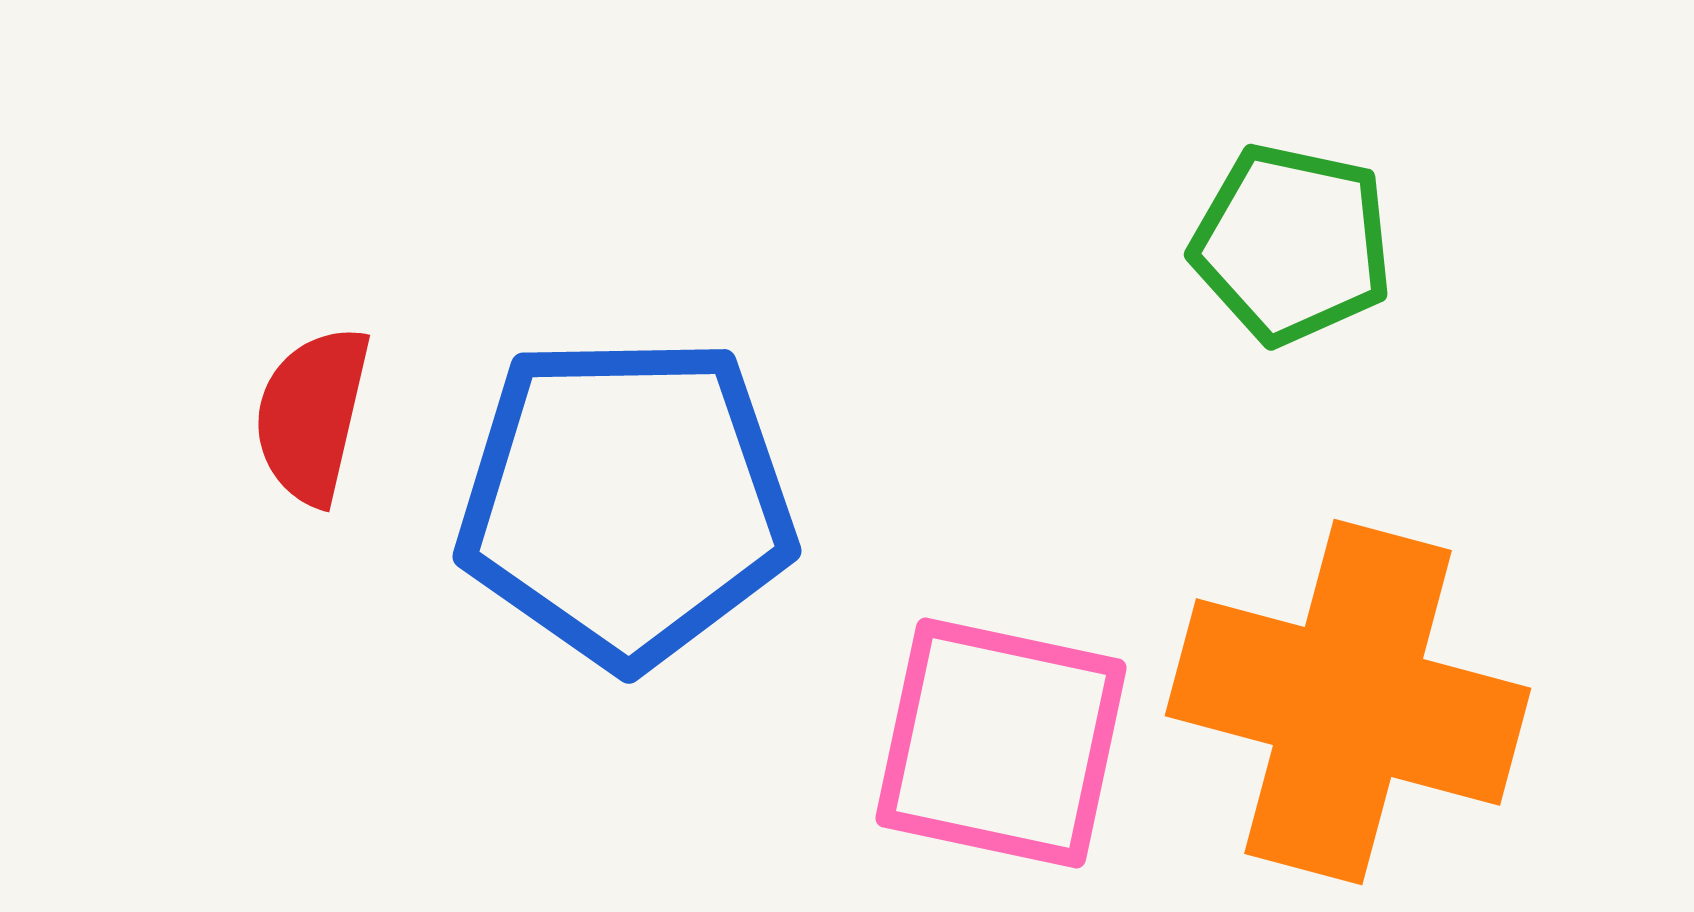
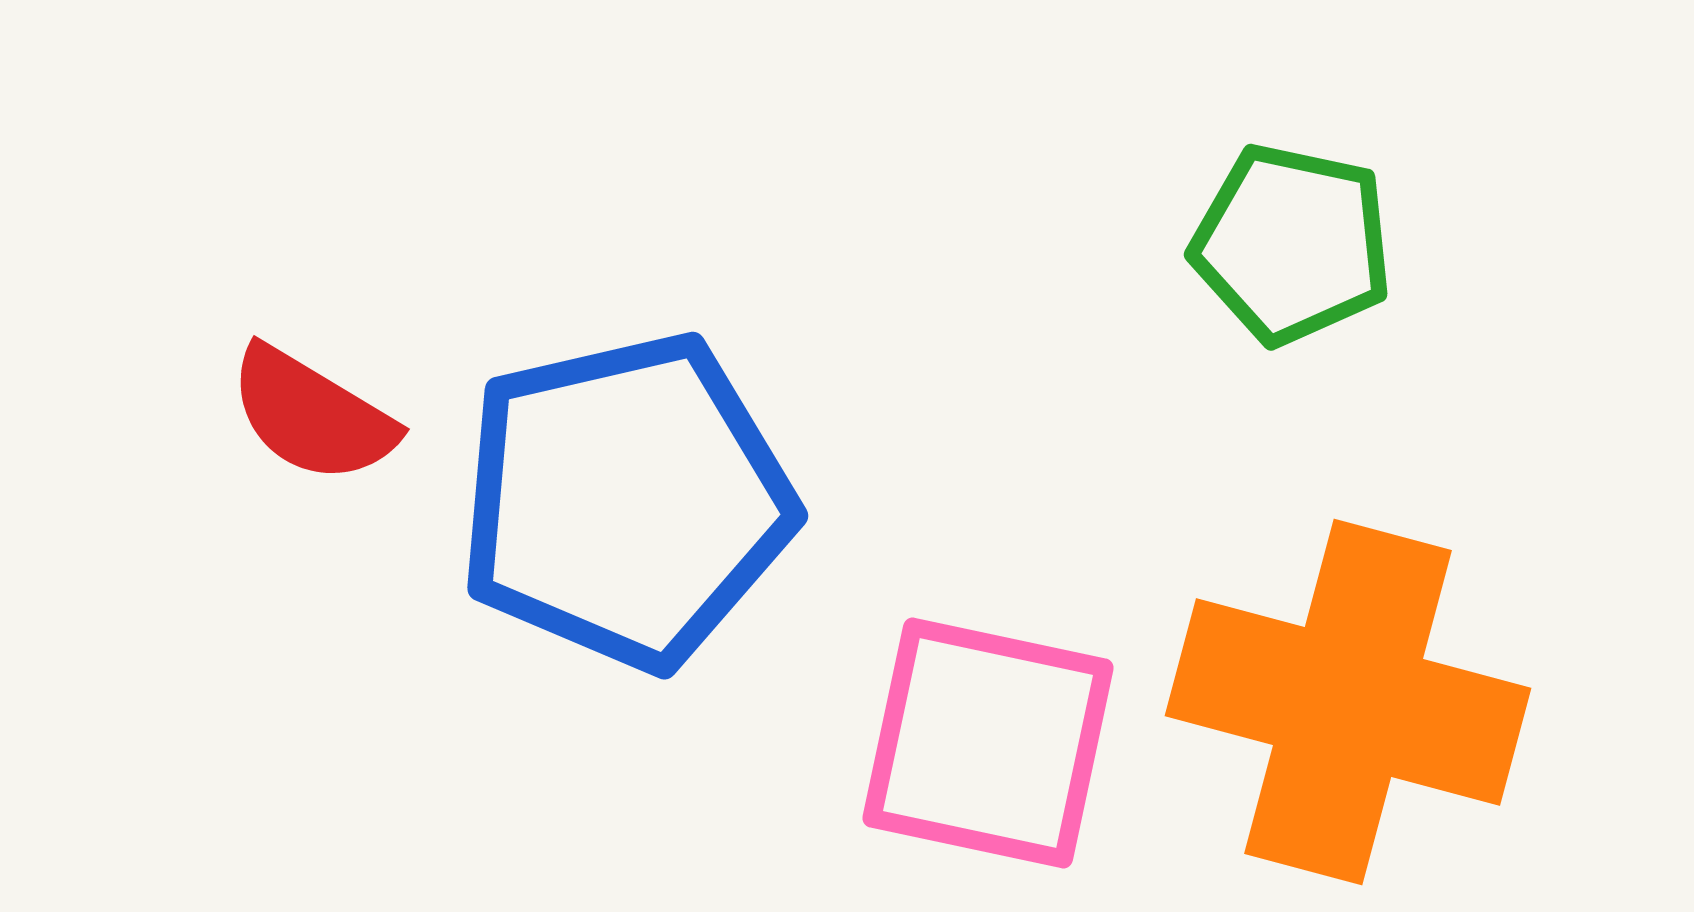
red semicircle: rotated 72 degrees counterclockwise
blue pentagon: rotated 12 degrees counterclockwise
pink square: moved 13 px left
